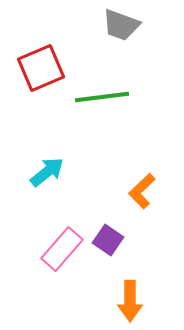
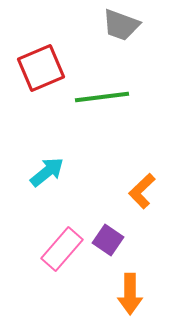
orange arrow: moved 7 px up
